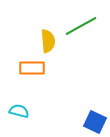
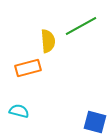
orange rectangle: moved 4 px left; rotated 15 degrees counterclockwise
blue square: rotated 10 degrees counterclockwise
